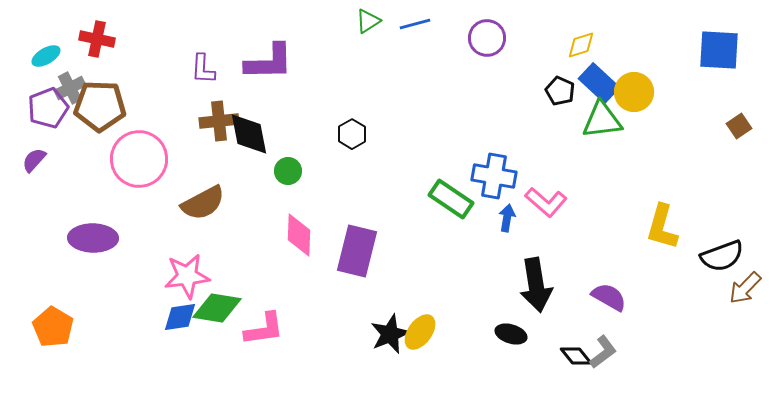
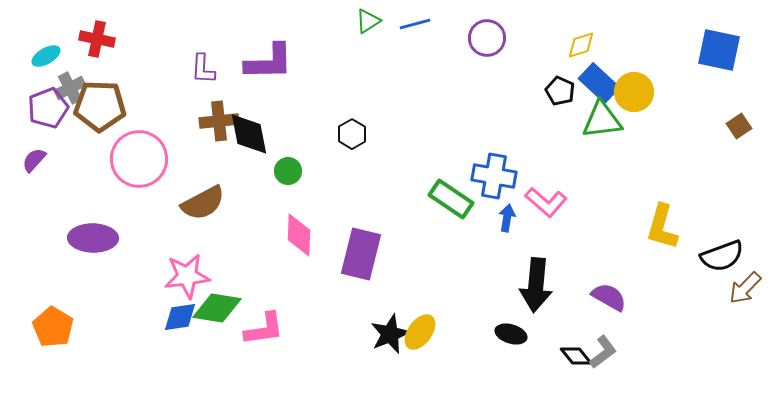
blue square at (719, 50): rotated 9 degrees clockwise
purple rectangle at (357, 251): moved 4 px right, 3 px down
black arrow at (536, 285): rotated 14 degrees clockwise
